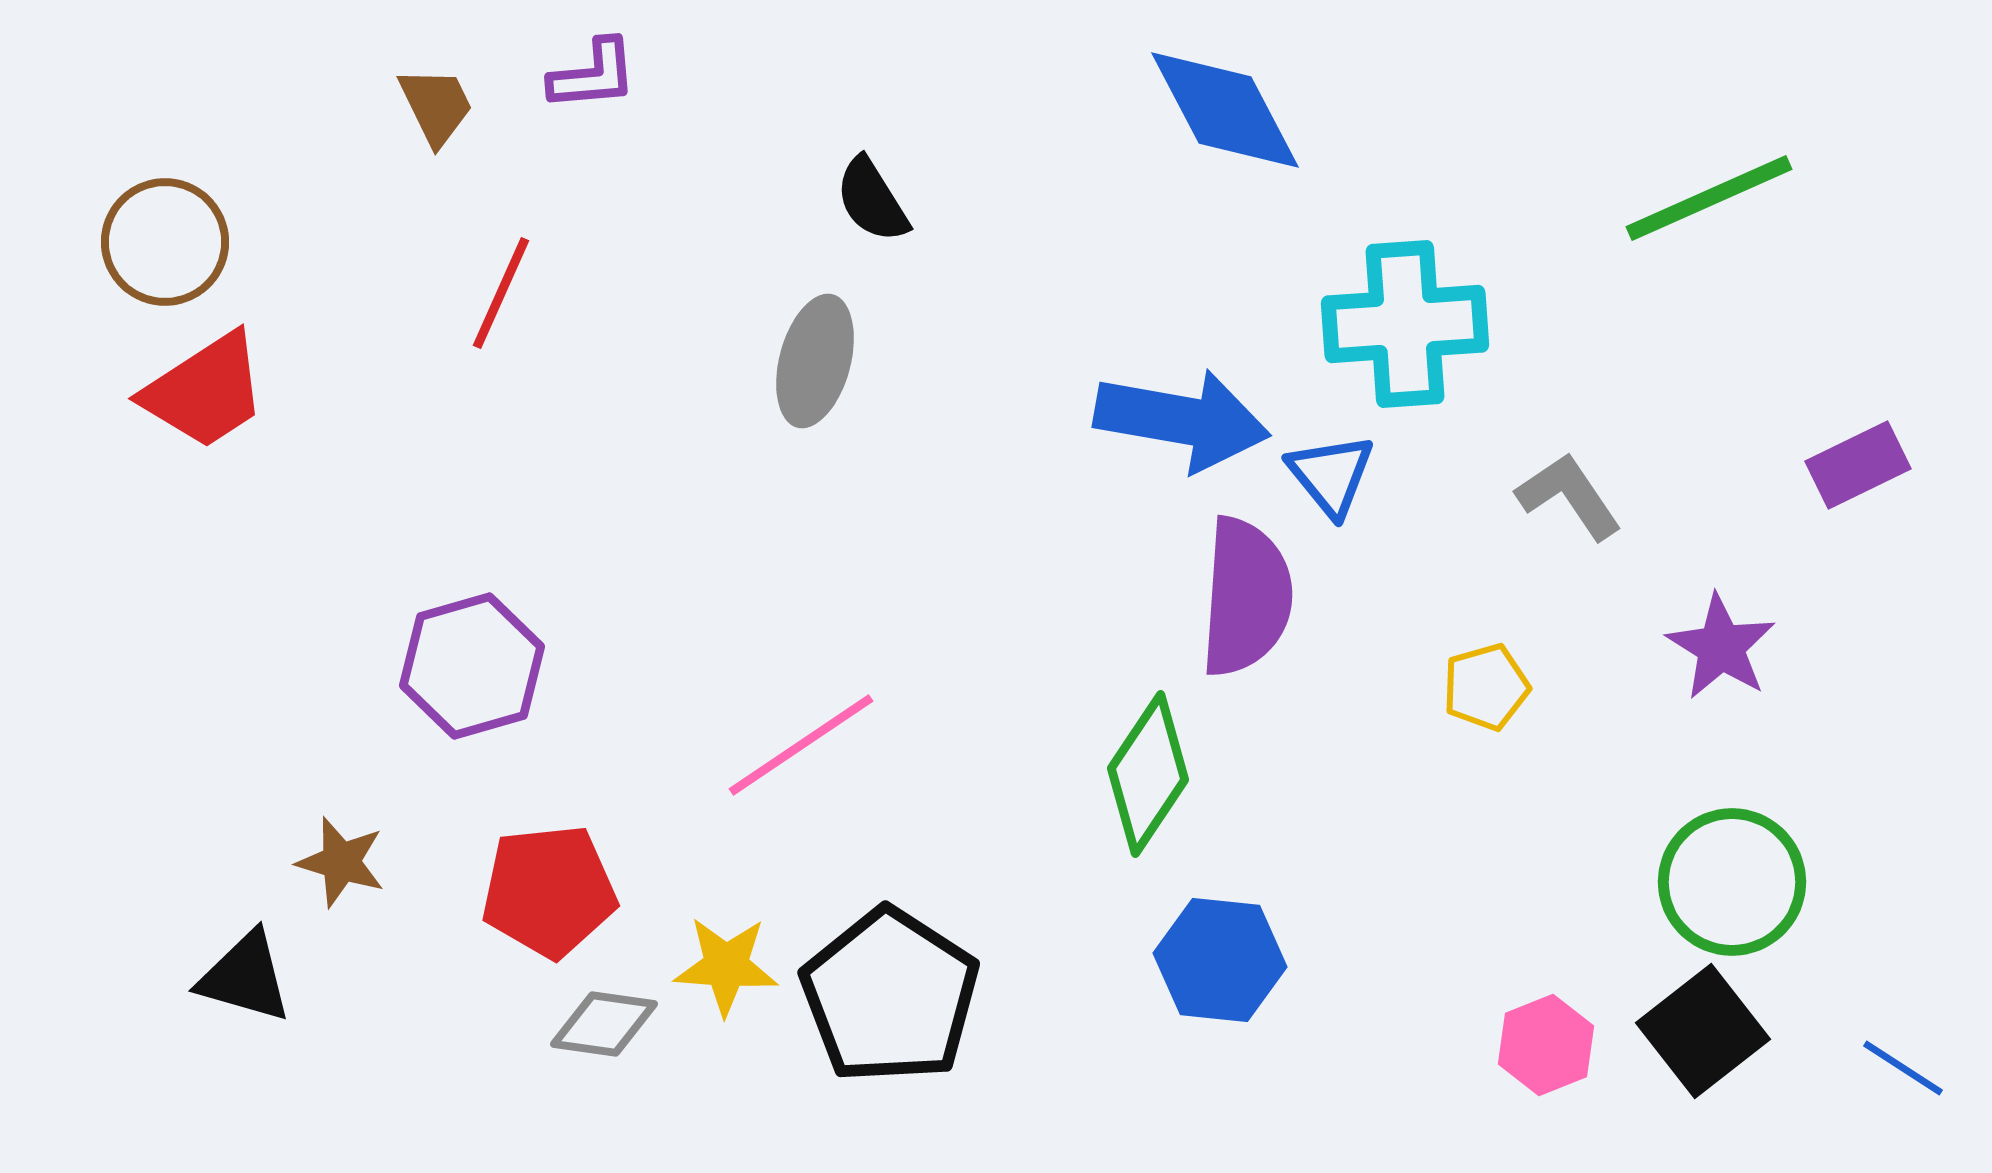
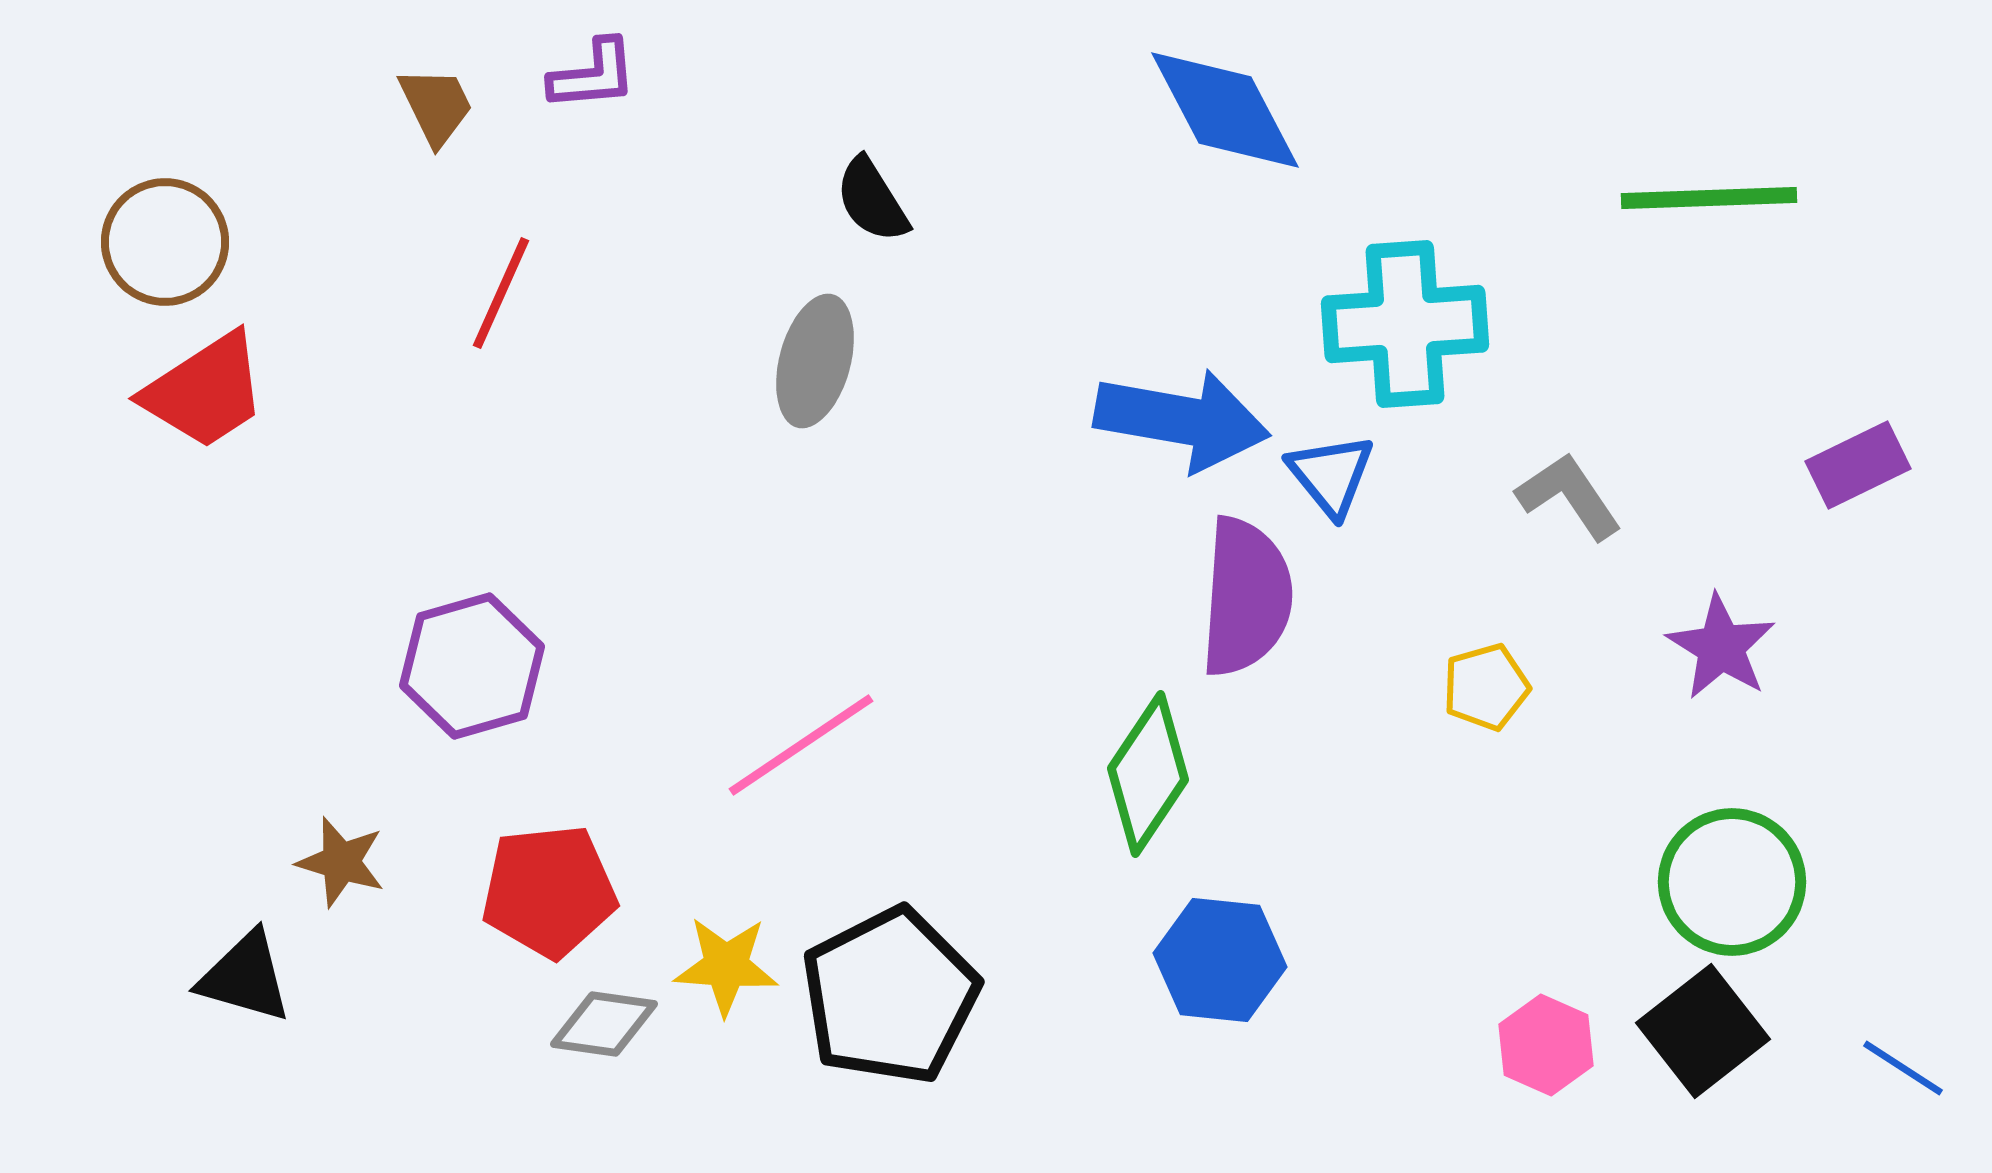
green line: rotated 22 degrees clockwise
black pentagon: rotated 12 degrees clockwise
pink hexagon: rotated 14 degrees counterclockwise
